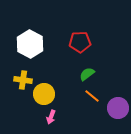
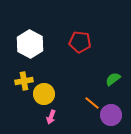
red pentagon: rotated 10 degrees clockwise
green semicircle: moved 26 px right, 5 px down
yellow cross: moved 1 px right, 1 px down; rotated 18 degrees counterclockwise
orange line: moved 7 px down
purple circle: moved 7 px left, 7 px down
